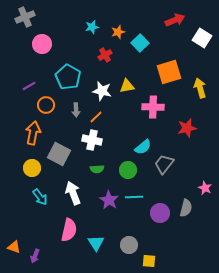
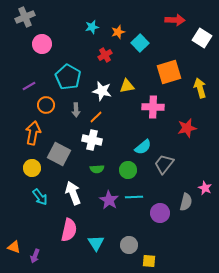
red arrow: rotated 24 degrees clockwise
gray semicircle: moved 6 px up
